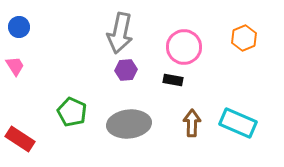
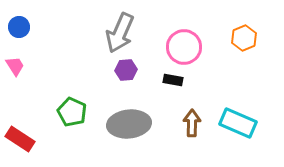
gray arrow: rotated 12 degrees clockwise
